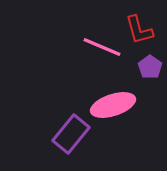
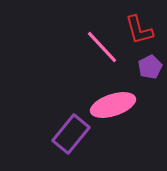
pink line: rotated 24 degrees clockwise
purple pentagon: rotated 10 degrees clockwise
